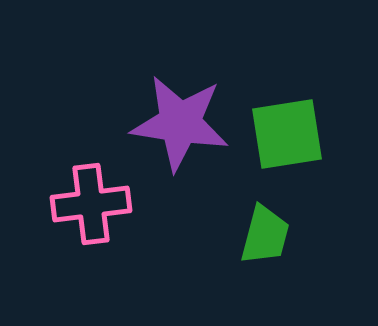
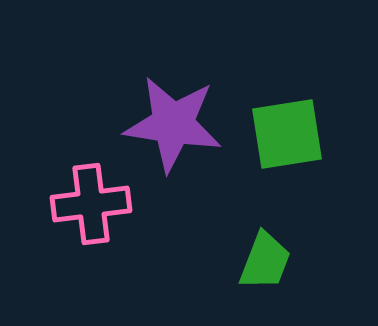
purple star: moved 7 px left, 1 px down
green trapezoid: moved 26 px down; rotated 6 degrees clockwise
